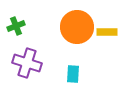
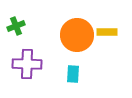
orange circle: moved 8 px down
purple cross: moved 1 px down; rotated 16 degrees counterclockwise
